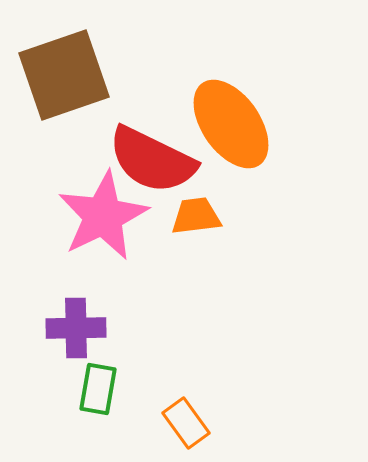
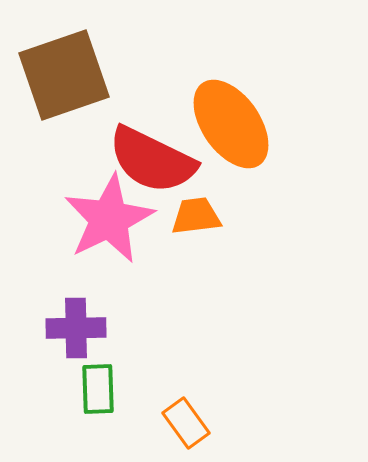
pink star: moved 6 px right, 3 px down
green rectangle: rotated 12 degrees counterclockwise
